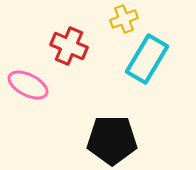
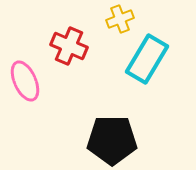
yellow cross: moved 4 px left
pink ellipse: moved 3 px left, 4 px up; rotated 39 degrees clockwise
